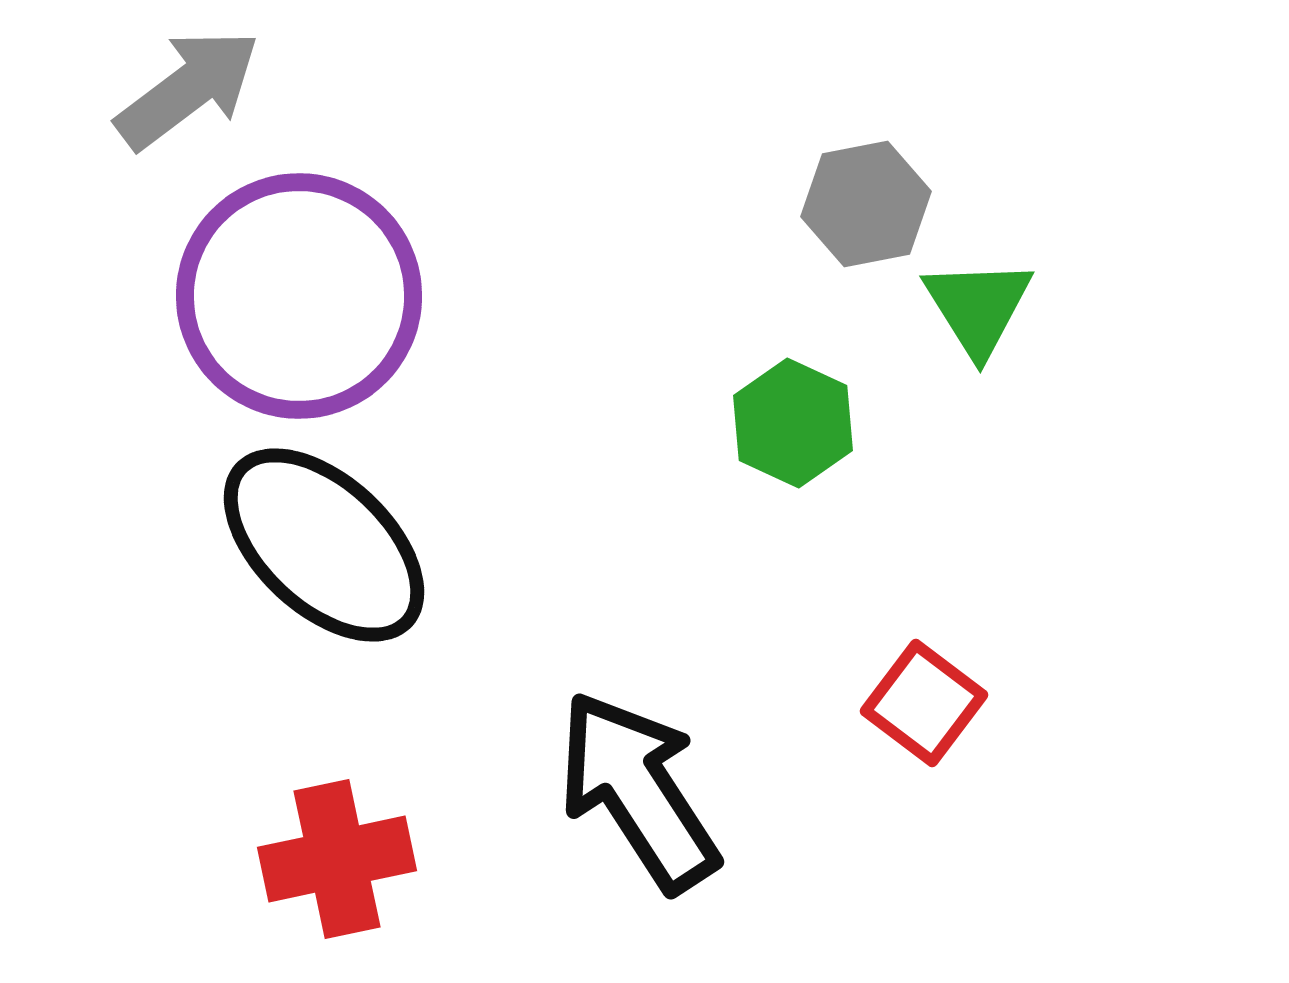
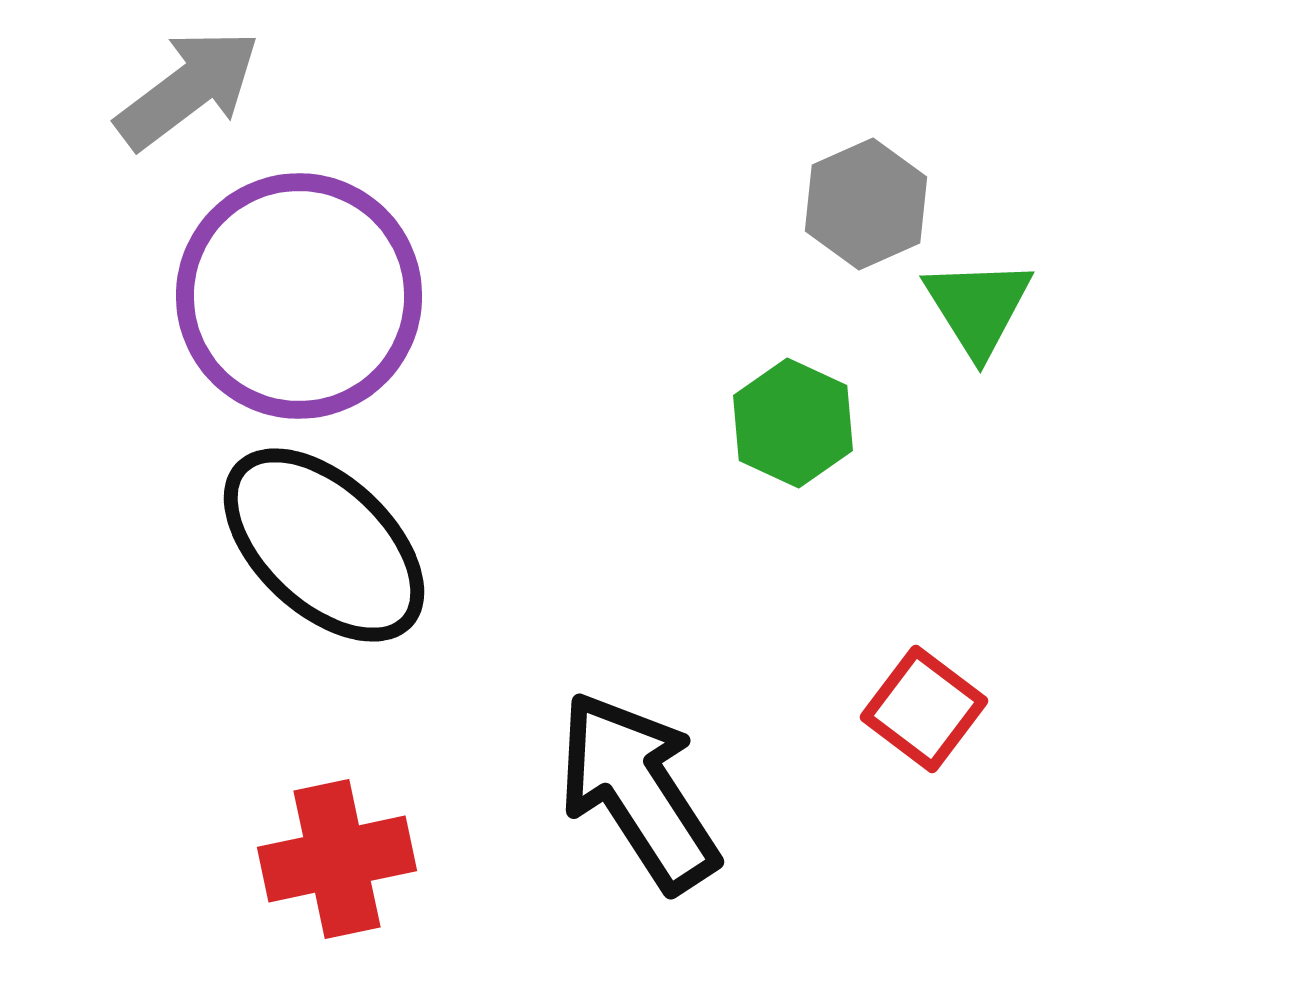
gray hexagon: rotated 13 degrees counterclockwise
red square: moved 6 px down
